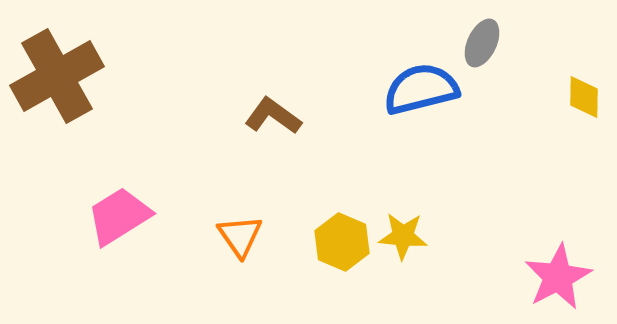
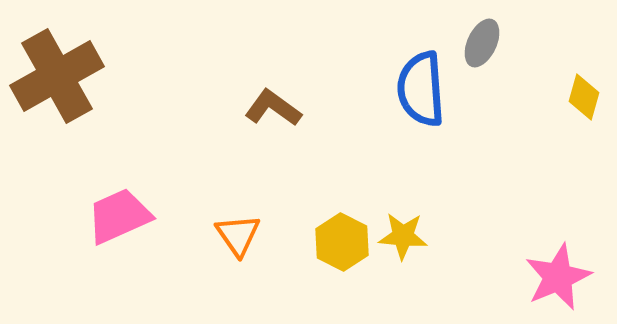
blue semicircle: rotated 80 degrees counterclockwise
yellow diamond: rotated 15 degrees clockwise
brown L-shape: moved 8 px up
pink trapezoid: rotated 8 degrees clockwise
orange triangle: moved 2 px left, 1 px up
yellow hexagon: rotated 4 degrees clockwise
pink star: rotated 4 degrees clockwise
